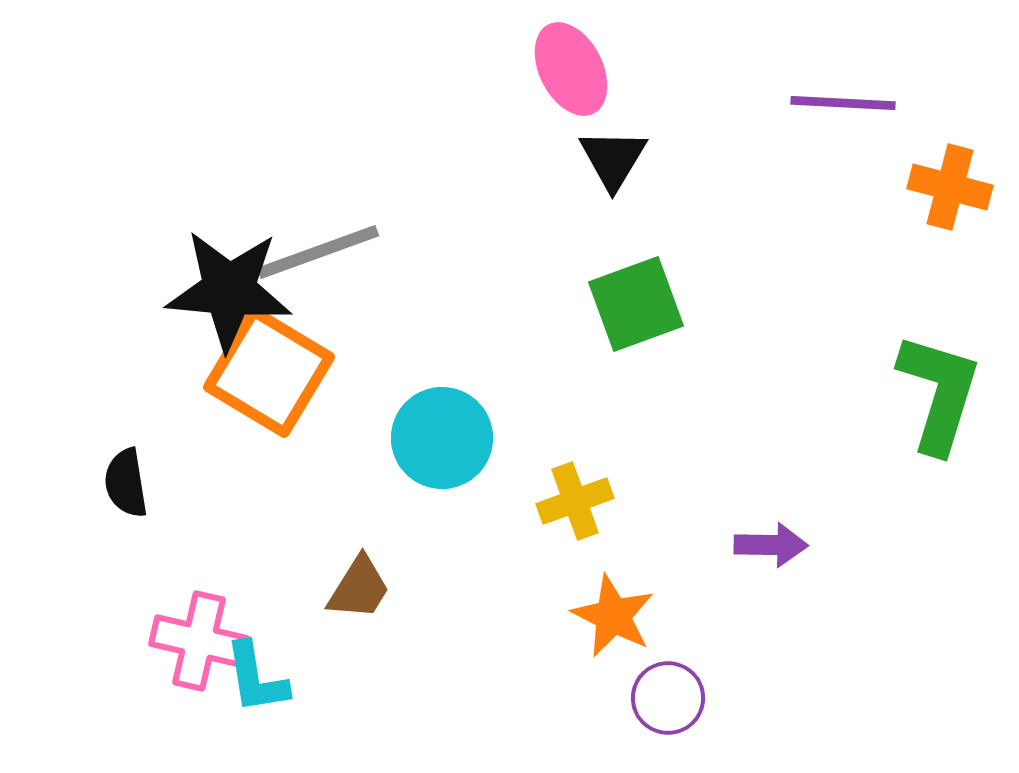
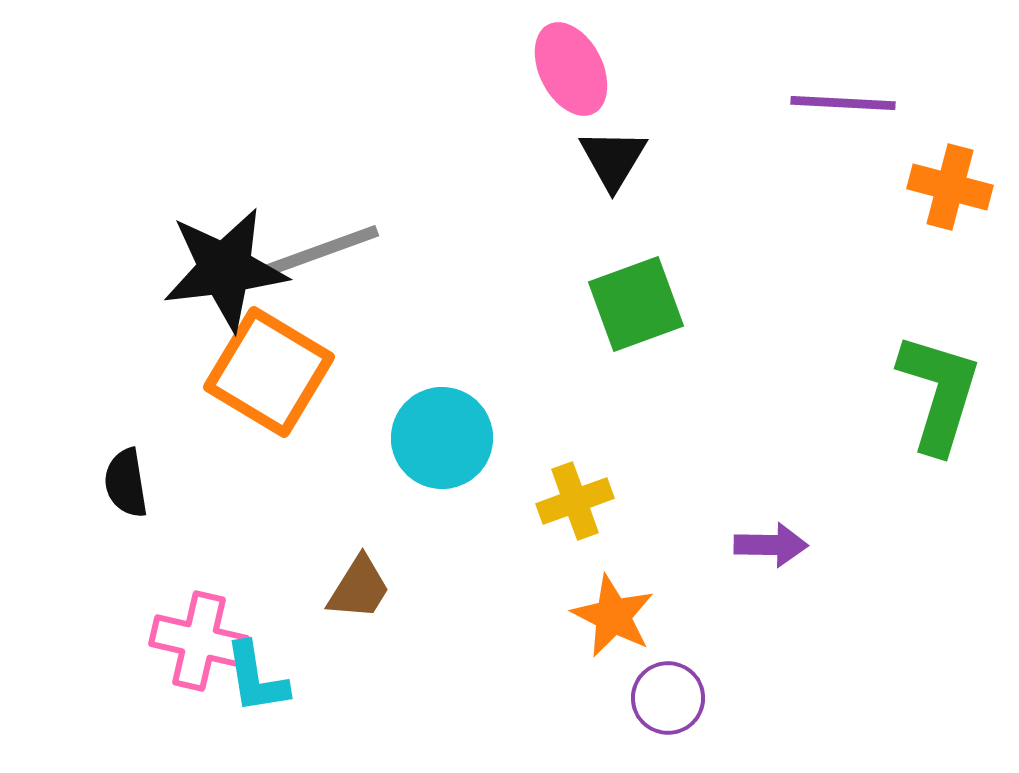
black star: moved 4 px left, 21 px up; rotated 12 degrees counterclockwise
